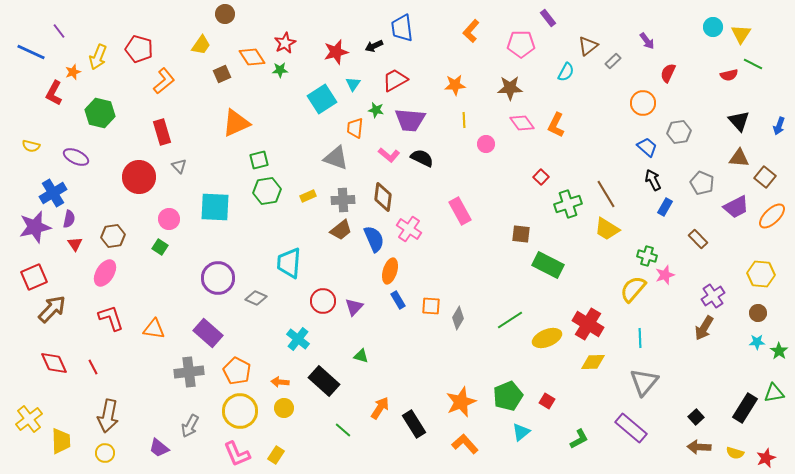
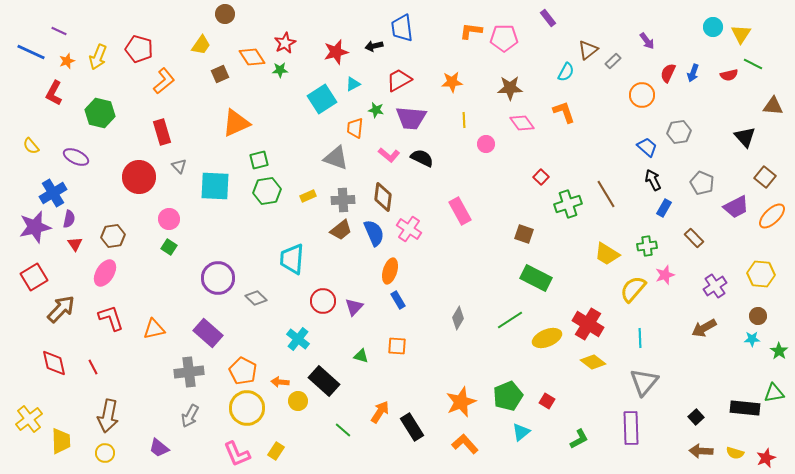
purple line at (59, 31): rotated 28 degrees counterclockwise
orange L-shape at (471, 31): rotated 55 degrees clockwise
pink pentagon at (521, 44): moved 17 px left, 6 px up
black arrow at (374, 46): rotated 12 degrees clockwise
brown triangle at (588, 46): moved 4 px down
orange star at (73, 72): moved 6 px left, 11 px up
brown square at (222, 74): moved 2 px left
red trapezoid at (395, 80): moved 4 px right
cyan triangle at (353, 84): rotated 28 degrees clockwise
orange star at (455, 85): moved 3 px left, 3 px up
orange circle at (643, 103): moved 1 px left, 8 px up
purple trapezoid at (410, 120): moved 1 px right, 2 px up
black triangle at (739, 121): moved 6 px right, 16 px down
orange L-shape at (556, 125): moved 8 px right, 13 px up; rotated 135 degrees clockwise
blue arrow at (779, 126): moved 86 px left, 53 px up
yellow semicircle at (31, 146): rotated 36 degrees clockwise
brown triangle at (739, 158): moved 34 px right, 52 px up
cyan square at (215, 207): moved 21 px up
blue rectangle at (665, 207): moved 1 px left, 1 px down
yellow trapezoid at (607, 229): moved 25 px down
brown square at (521, 234): moved 3 px right; rotated 12 degrees clockwise
blue semicircle at (374, 239): moved 6 px up
brown rectangle at (698, 239): moved 4 px left, 1 px up
green square at (160, 247): moved 9 px right
green cross at (647, 256): moved 10 px up; rotated 24 degrees counterclockwise
cyan trapezoid at (289, 263): moved 3 px right, 4 px up
green rectangle at (548, 265): moved 12 px left, 13 px down
red square at (34, 277): rotated 8 degrees counterclockwise
purple cross at (713, 296): moved 2 px right, 10 px up
gray diamond at (256, 298): rotated 20 degrees clockwise
orange square at (431, 306): moved 34 px left, 40 px down
brown arrow at (52, 309): moved 9 px right
brown circle at (758, 313): moved 3 px down
brown arrow at (704, 328): rotated 30 degrees clockwise
orange triangle at (154, 329): rotated 20 degrees counterclockwise
cyan star at (757, 342): moved 5 px left, 3 px up
yellow diamond at (593, 362): rotated 40 degrees clockwise
red diamond at (54, 363): rotated 12 degrees clockwise
orange pentagon at (237, 371): moved 6 px right
yellow circle at (284, 408): moved 14 px right, 7 px up
orange arrow at (380, 408): moved 4 px down
black rectangle at (745, 408): rotated 64 degrees clockwise
yellow circle at (240, 411): moved 7 px right, 3 px up
black rectangle at (414, 424): moved 2 px left, 3 px down
gray arrow at (190, 426): moved 10 px up
purple rectangle at (631, 428): rotated 48 degrees clockwise
brown arrow at (699, 447): moved 2 px right, 4 px down
yellow rectangle at (276, 455): moved 4 px up
